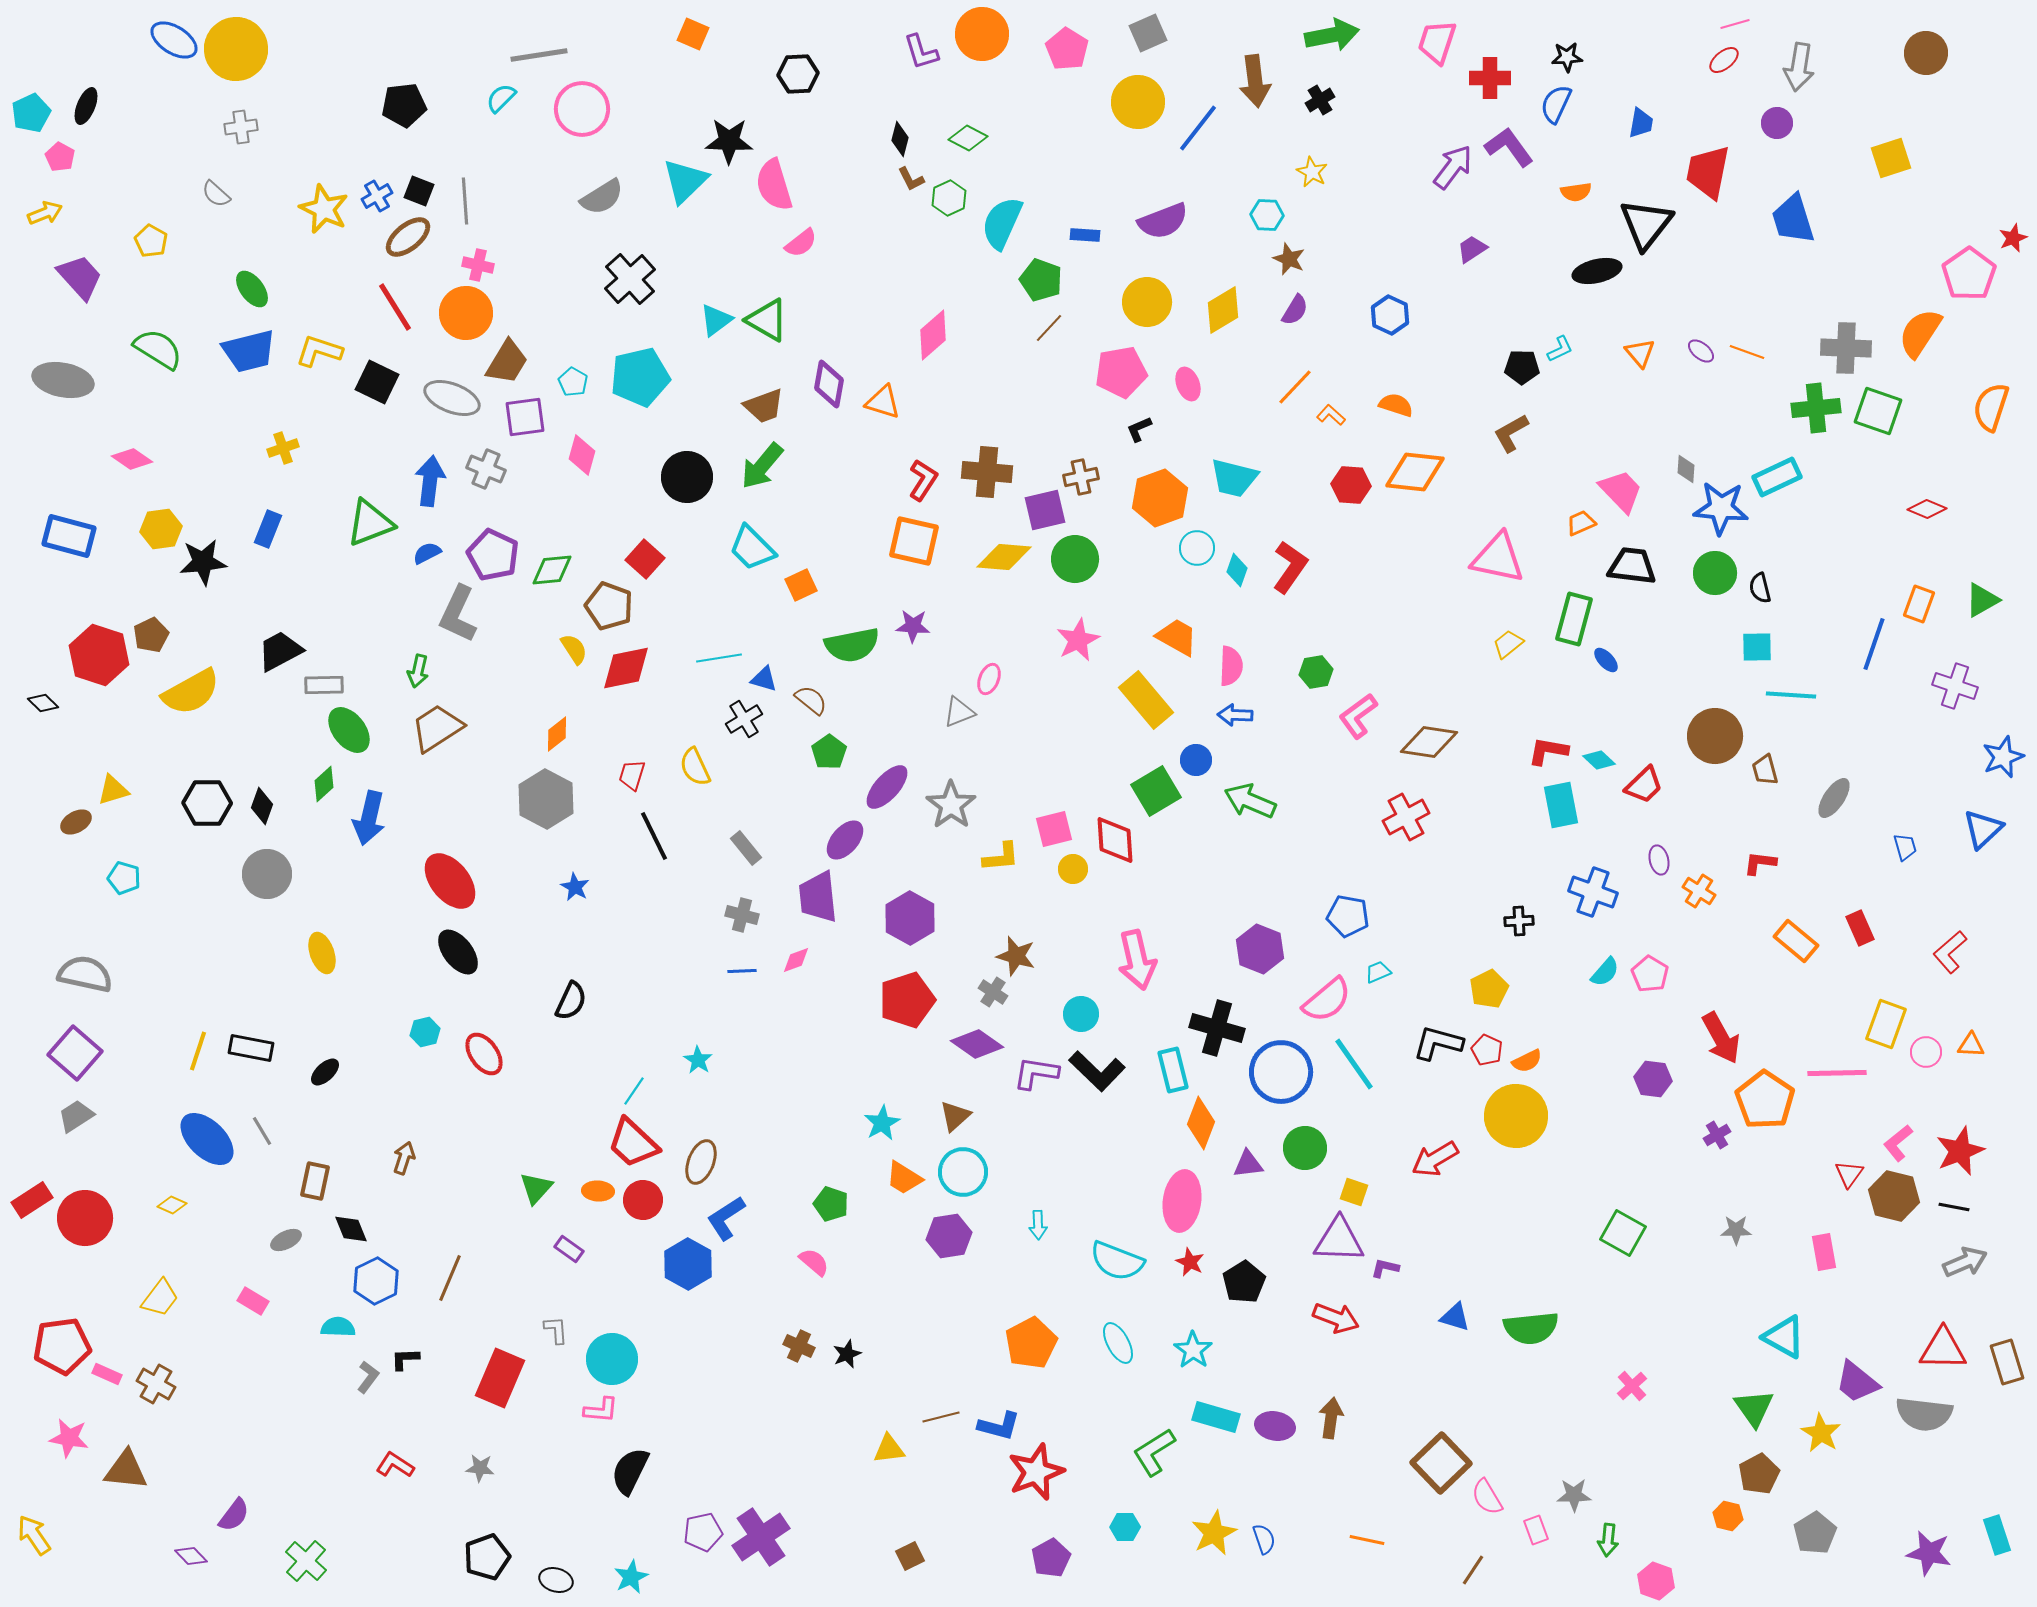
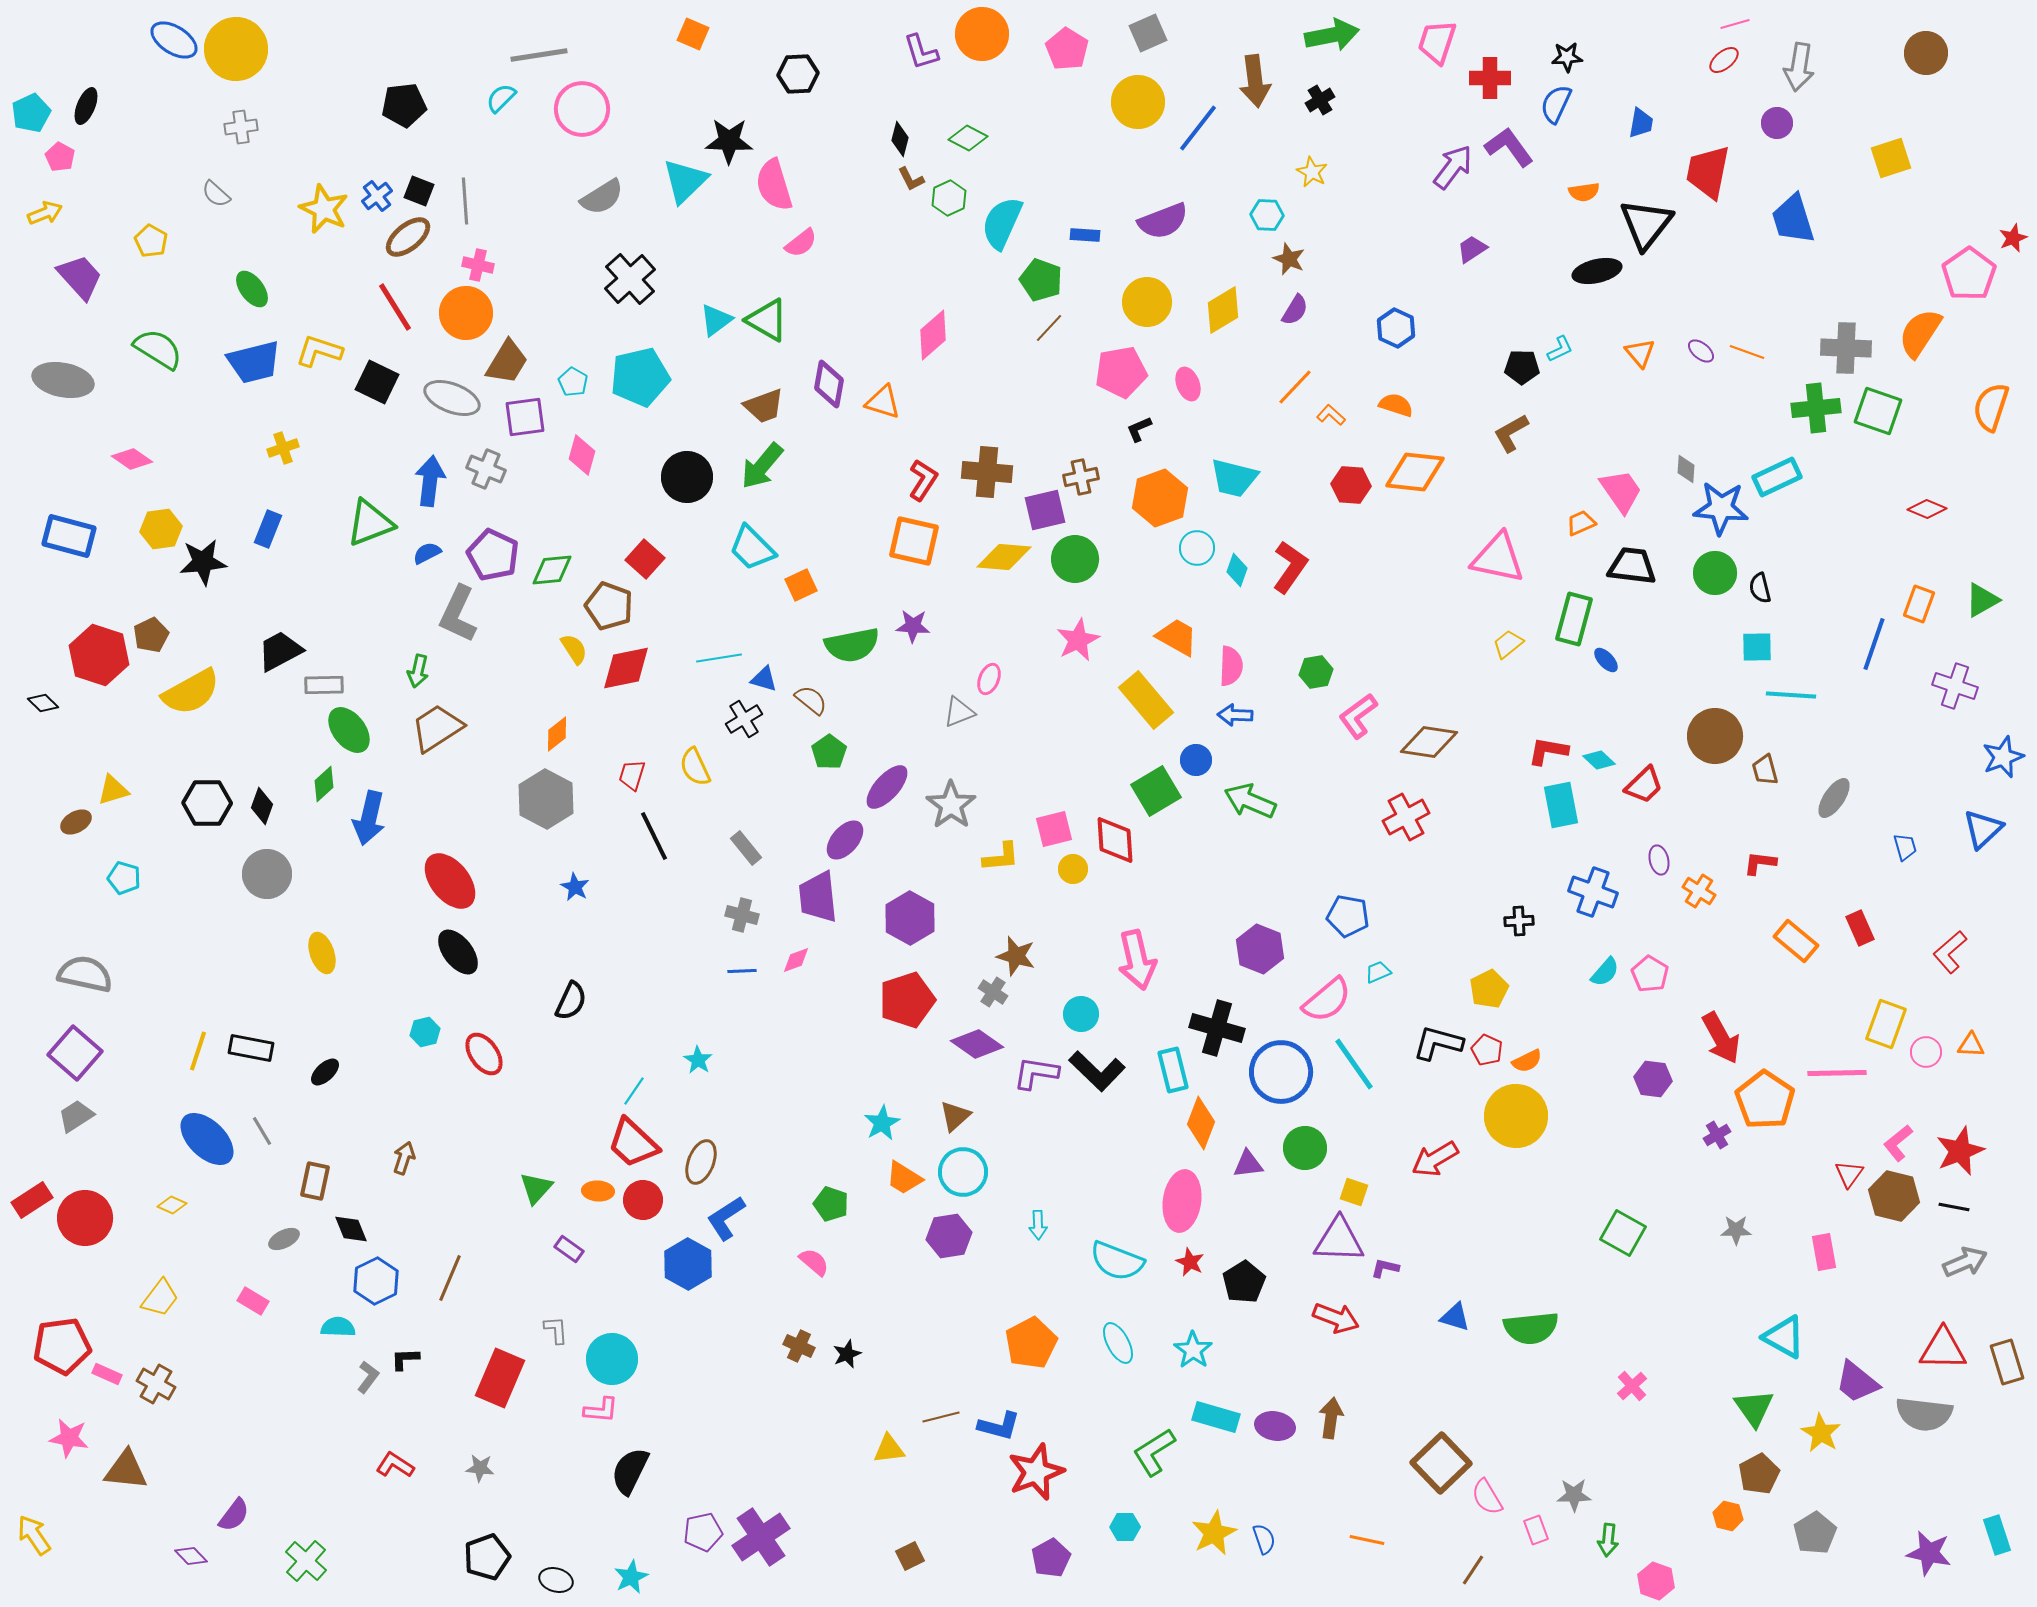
orange semicircle at (1576, 192): moved 8 px right
blue cross at (377, 196): rotated 8 degrees counterclockwise
blue hexagon at (1390, 315): moved 6 px right, 13 px down
blue trapezoid at (249, 351): moved 5 px right, 11 px down
pink trapezoid at (1621, 491): rotated 9 degrees clockwise
gray ellipse at (286, 1240): moved 2 px left, 1 px up
